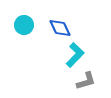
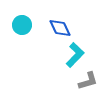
cyan circle: moved 2 px left
gray L-shape: moved 2 px right
